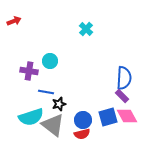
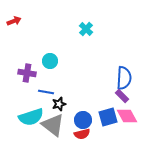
purple cross: moved 2 px left, 2 px down
